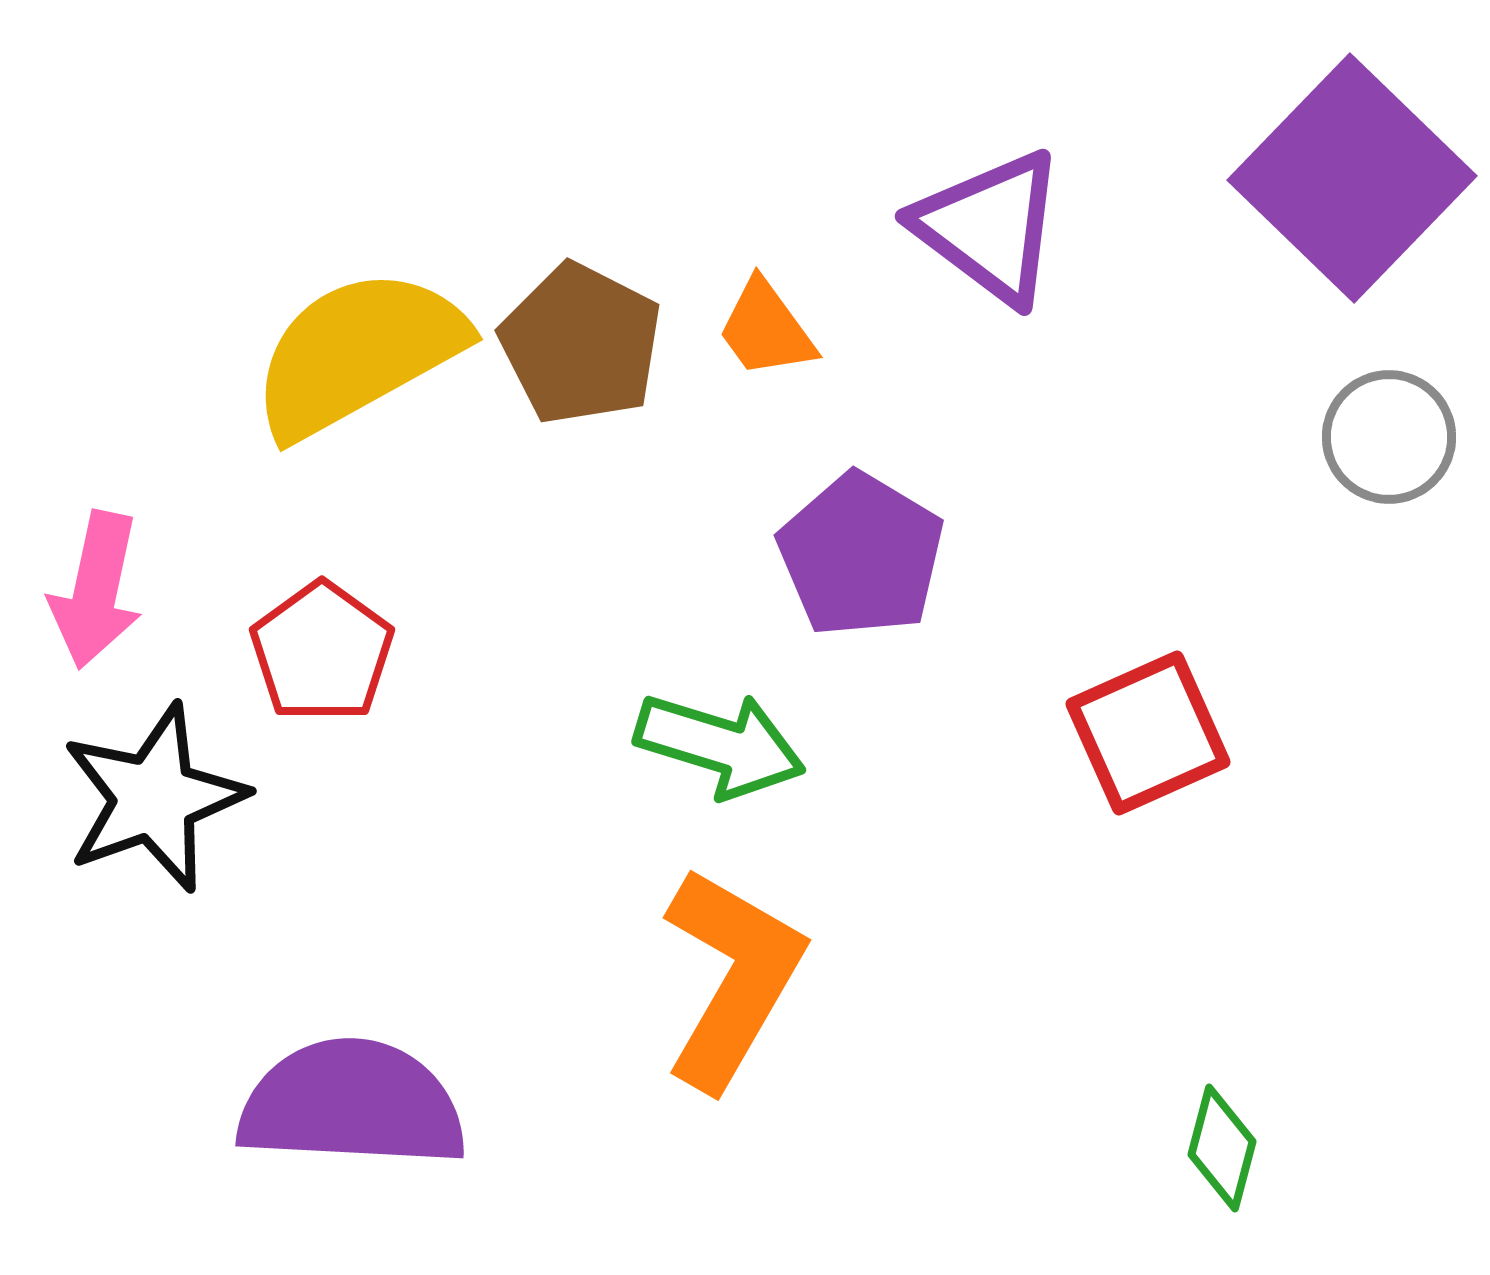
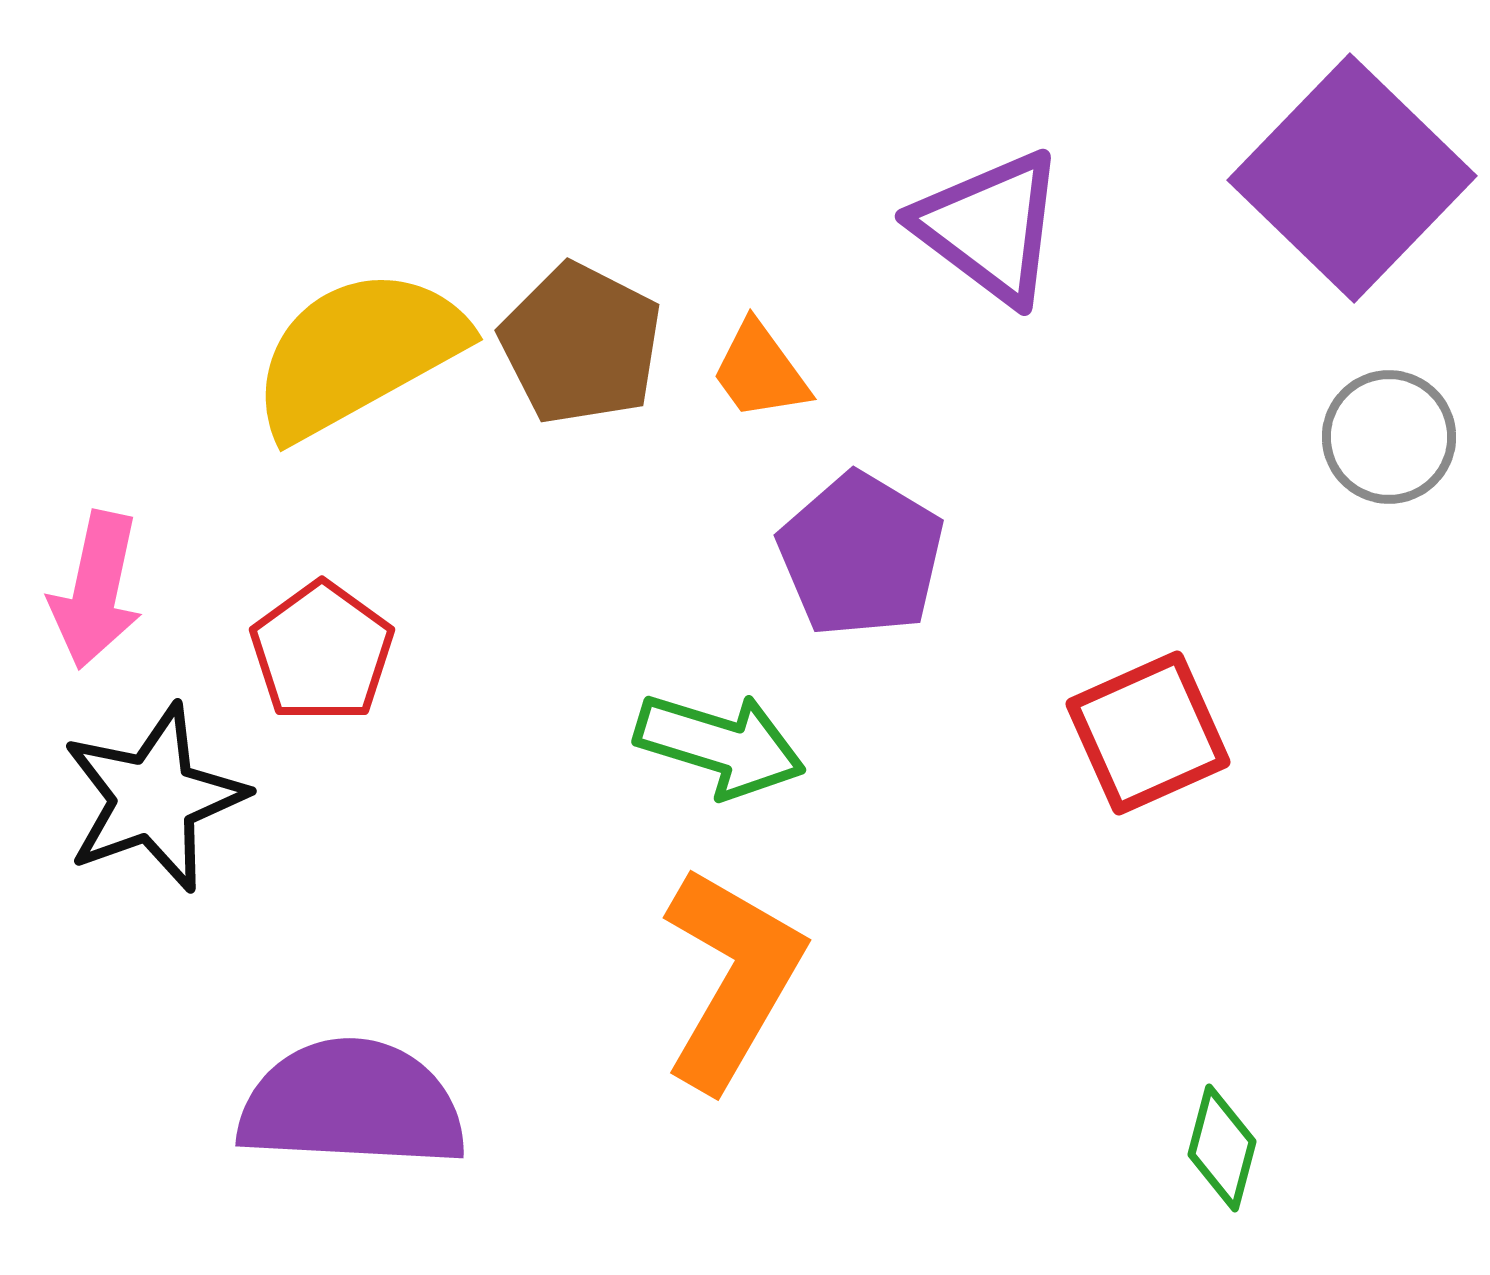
orange trapezoid: moved 6 px left, 42 px down
